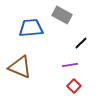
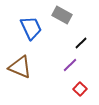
blue trapezoid: rotated 70 degrees clockwise
purple line: rotated 35 degrees counterclockwise
red square: moved 6 px right, 3 px down
